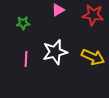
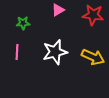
pink line: moved 9 px left, 7 px up
